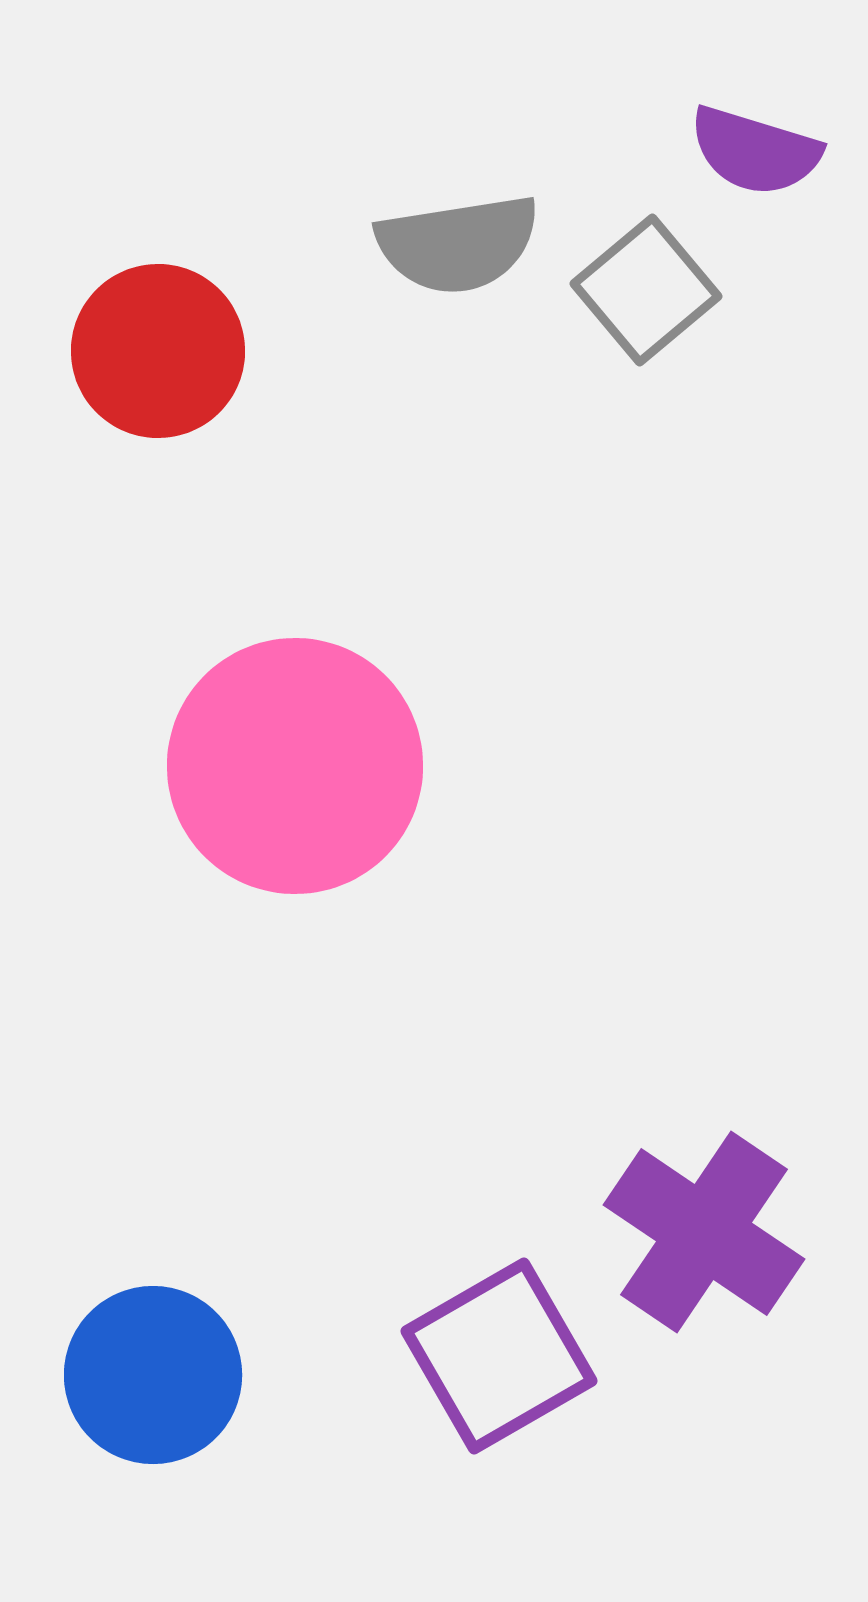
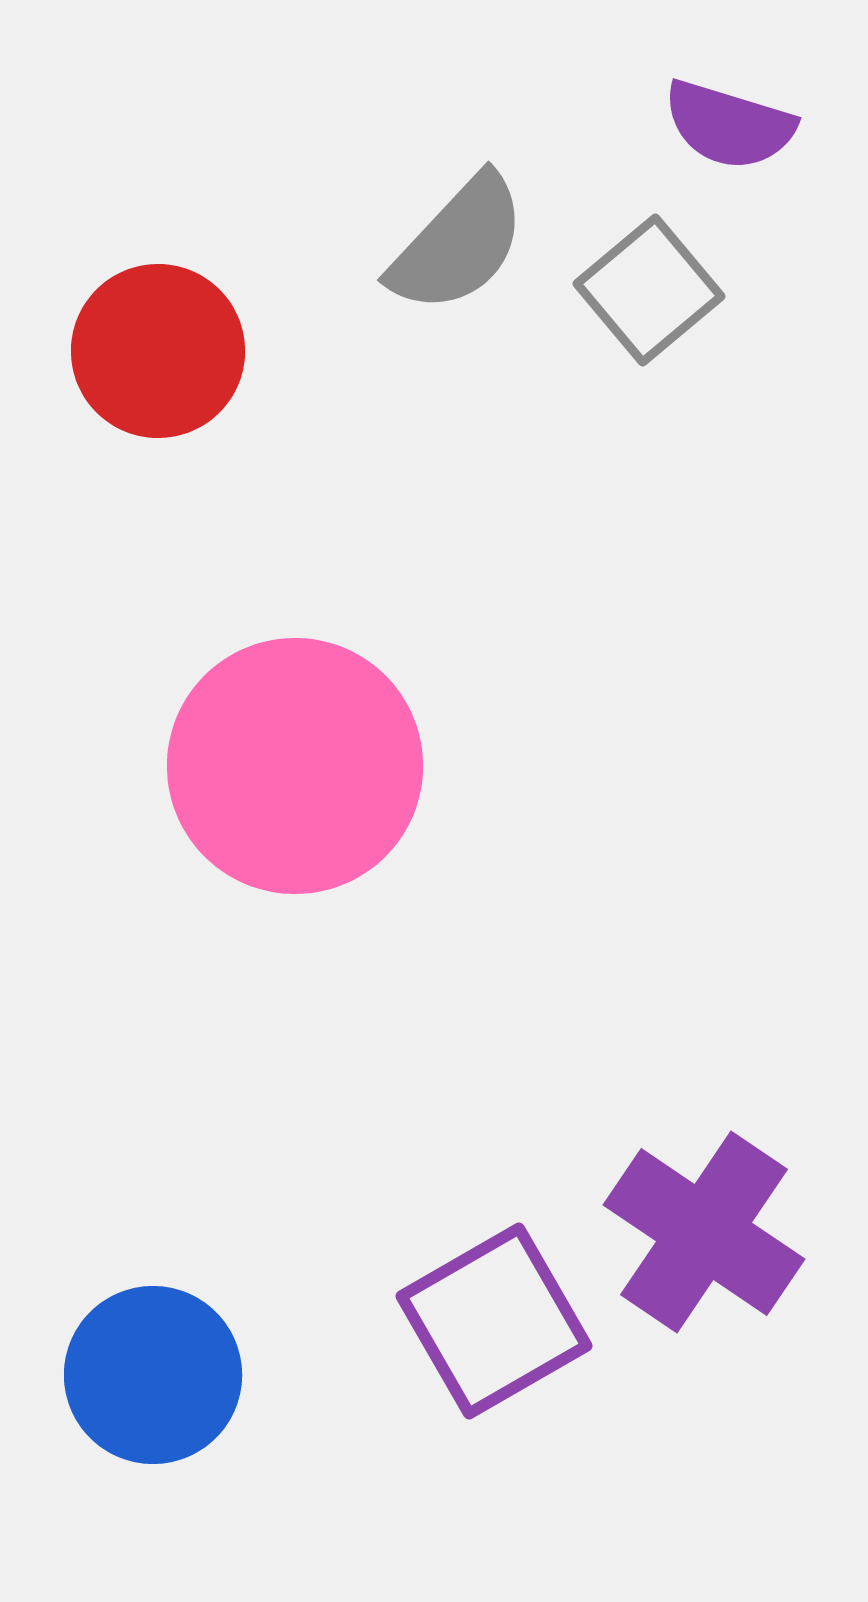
purple semicircle: moved 26 px left, 26 px up
gray semicircle: rotated 38 degrees counterclockwise
gray square: moved 3 px right
purple square: moved 5 px left, 35 px up
